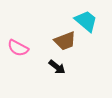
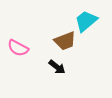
cyan trapezoid: rotated 80 degrees counterclockwise
